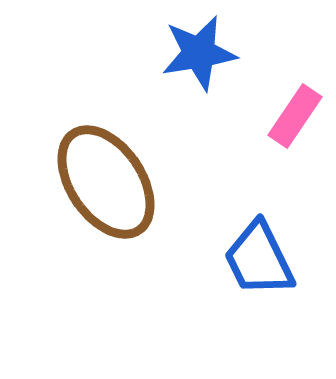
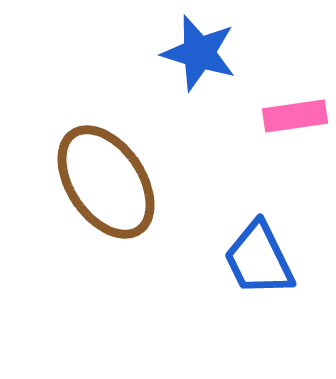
blue star: rotated 26 degrees clockwise
pink rectangle: rotated 48 degrees clockwise
